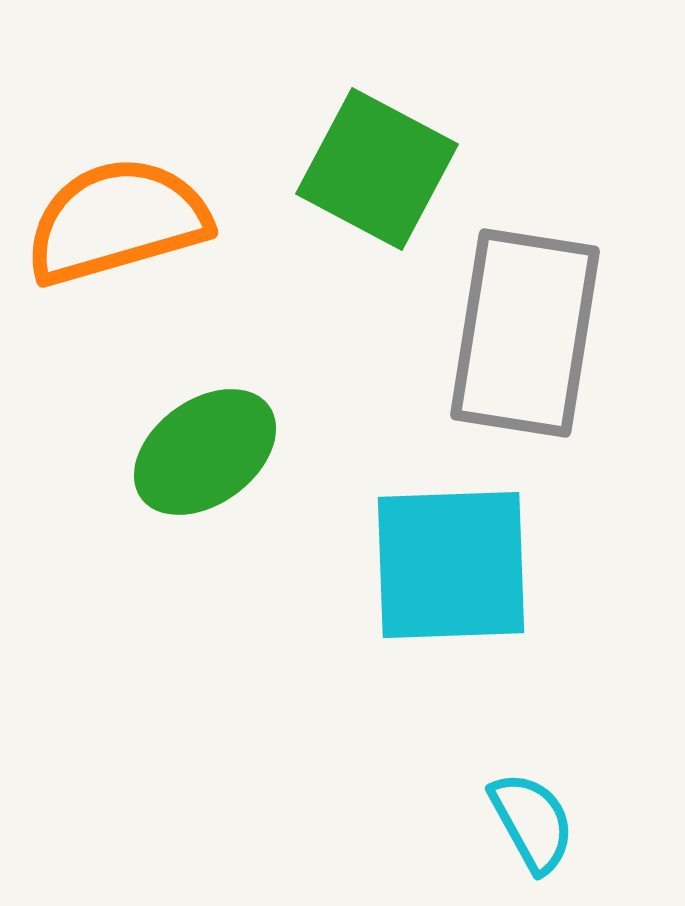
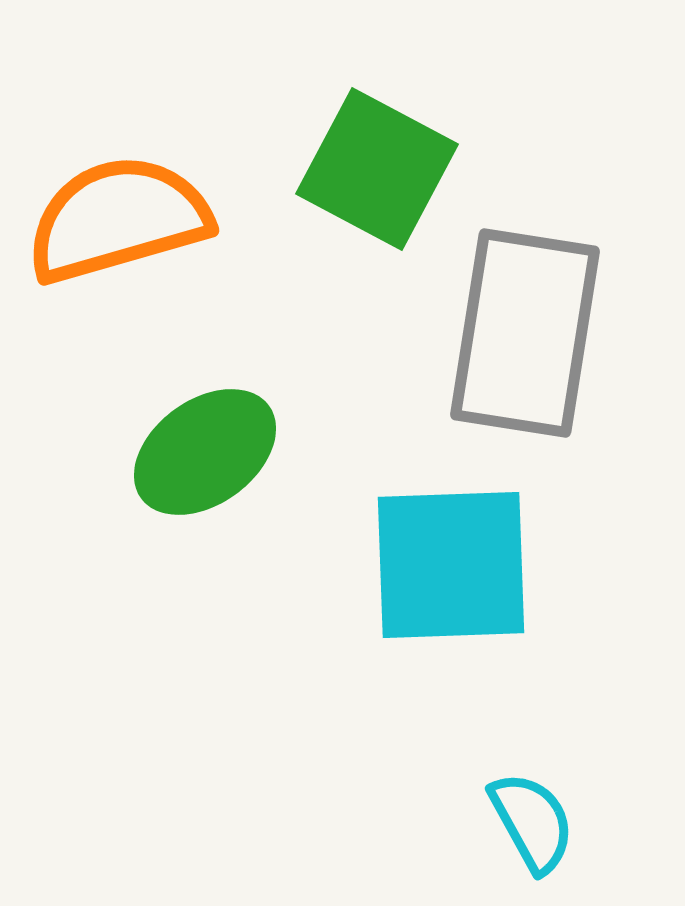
orange semicircle: moved 1 px right, 2 px up
